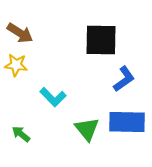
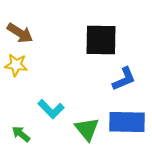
blue L-shape: rotated 12 degrees clockwise
cyan L-shape: moved 2 px left, 12 px down
